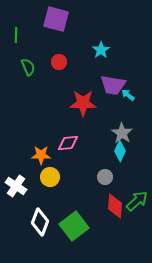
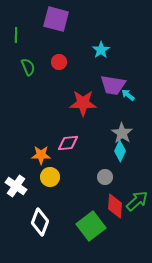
green square: moved 17 px right
